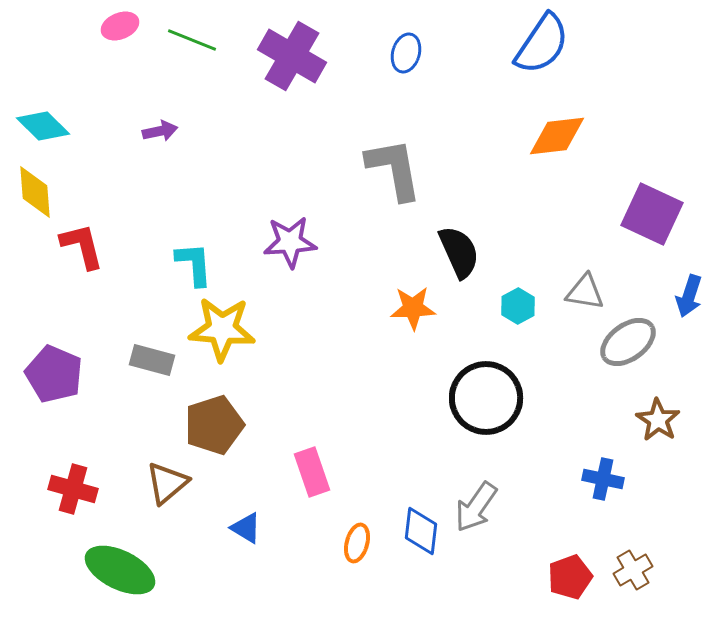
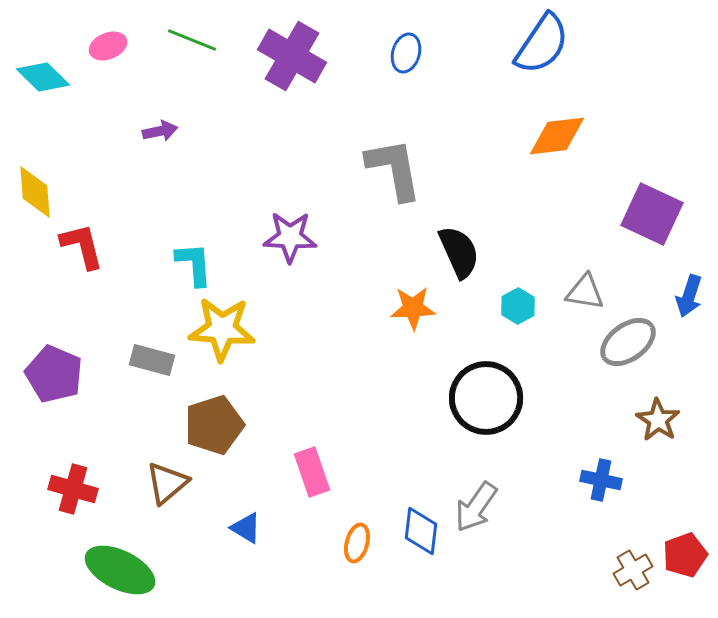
pink ellipse: moved 12 px left, 20 px down
cyan diamond: moved 49 px up
purple star: moved 5 px up; rotated 6 degrees clockwise
blue cross: moved 2 px left, 1 px down
red pentagon: moved 115 px right, 22 px up
